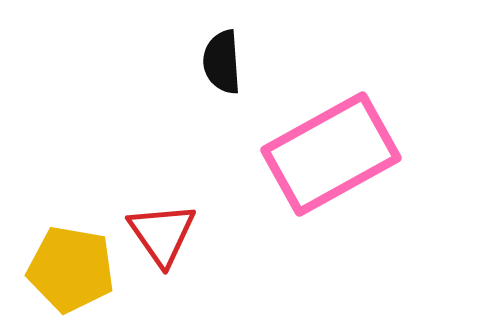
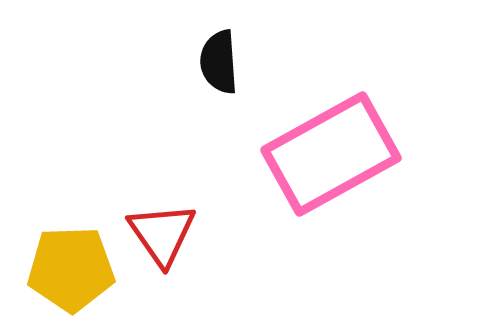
black semicircle: moved 3 px left
yellow pentagon: rotated 12 degrees counterclockwise
